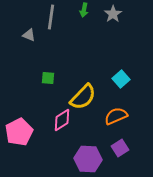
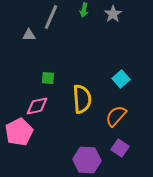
gray line: rotated 15 degrees clockwise
gray triangle: rotated 24 degrees counterclockwise
yellow semicircle: moved 1 px left, 2 px down; rotated 48 degrees counterclockwise
orange semicircle: rotated 25 degrees counterclockwise
pink diamond: moved 25 px left, 14 px up; rotated 20 degrees clockwise
purple square: rotated 24 degrees counterclockwise
purple hexagon: moved 1 px left, 1 px down
